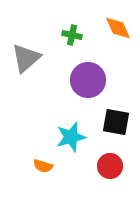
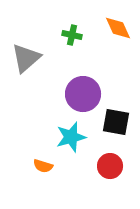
purple circle: moved 5 px left, 14 px down
